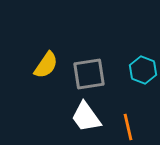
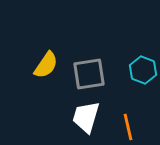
white trapezoid: rotated 52 degrees clockwise
